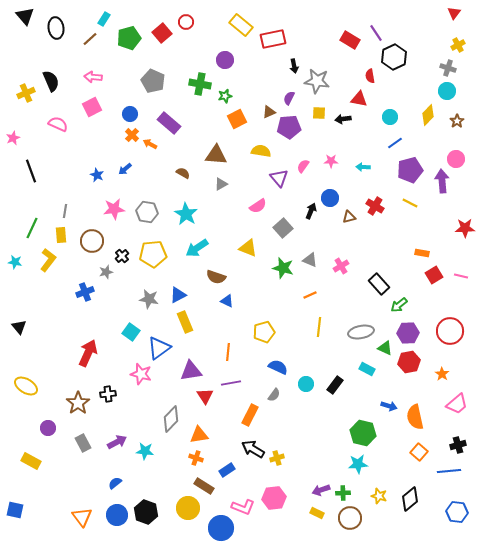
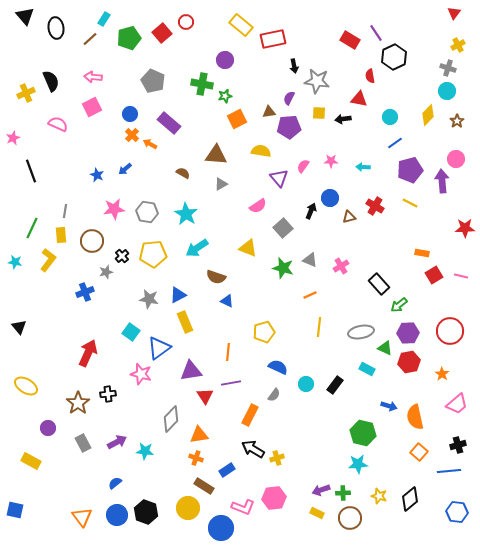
green cross at (200, 84): moved 2 px right
brown triangle at (269, 112): rotated 16 degrees clockwise
